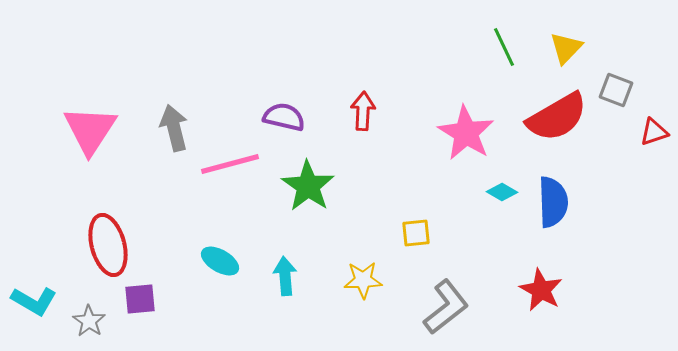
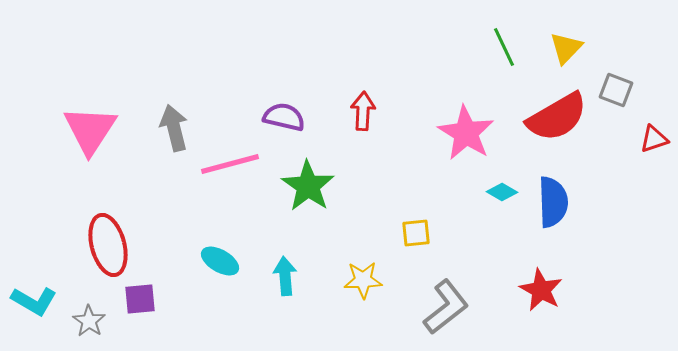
red triangle: moved 7 px down
